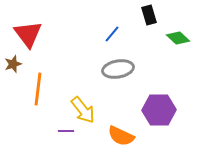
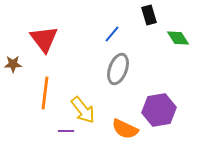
red triangle: moved 16 px right, 5 px down
green diamond: rotated 15 degrees clockwise
brown star: rotated 18 degrees clockwise
gray ellipse: rotated 60 degrees counterclockwise
orange line: moved 7 px right, 4 px down
purple hexagon: rotated 8 degrees counterclockwise
orange semicircle: moved 4 px right, 7 px up
